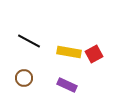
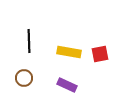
black line: rotated 60 degrees clockwise
red square: moved 6 px right; rotated 18 degrees clockwise
